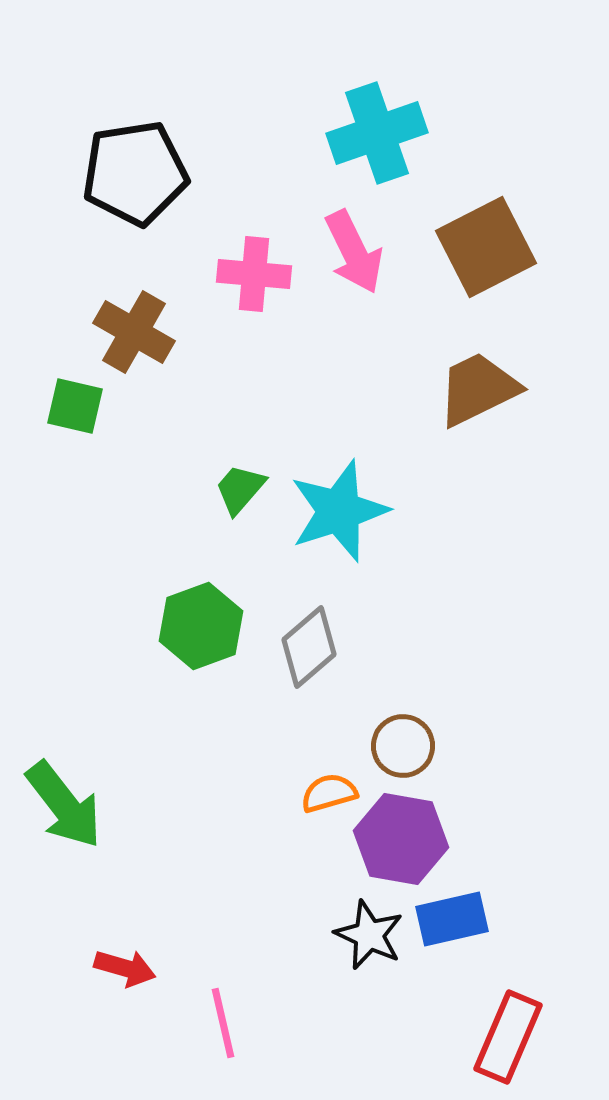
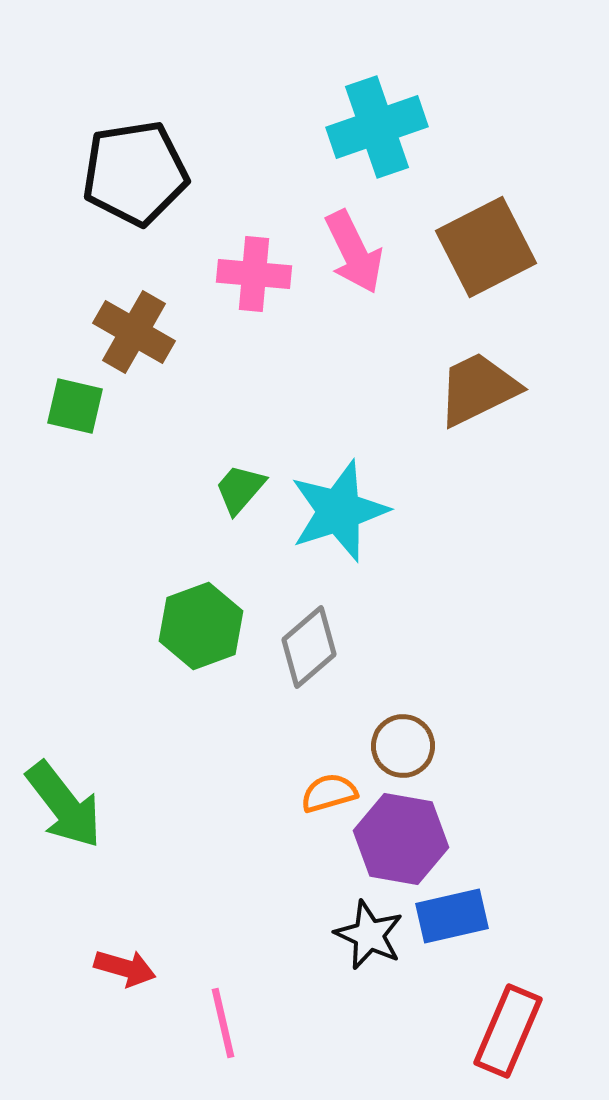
cyan cross: moved 6 px up
blue rectangle: moved 3 px up
red rectangle: moved 6 px up
